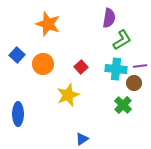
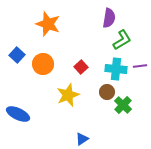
brown circle: moved 27 px left, 9 px down
blue ellipse: rotated 65 degrees counterclockwise
